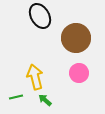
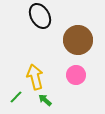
brown circle: moved 2 px right, 2 px down
pink circle: moved 3 px left, 2 px down
green line: rotated 32 degrees counterclockwise
